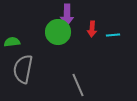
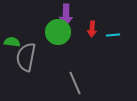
purple arrow: moved 1 px left
green semicircle: rotated 14 degrees clockwise
gray semicircle: moved 3 px right, 12 px up
gray line: moved 3 px left, 2 px up
